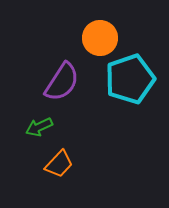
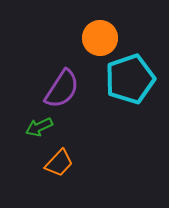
purple semicircle: moved 7 px down
orange trapezoid: moved 1 px up
